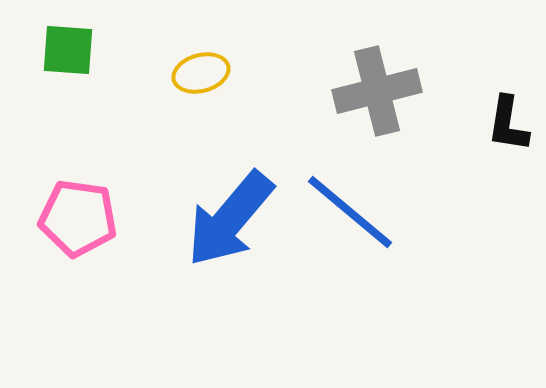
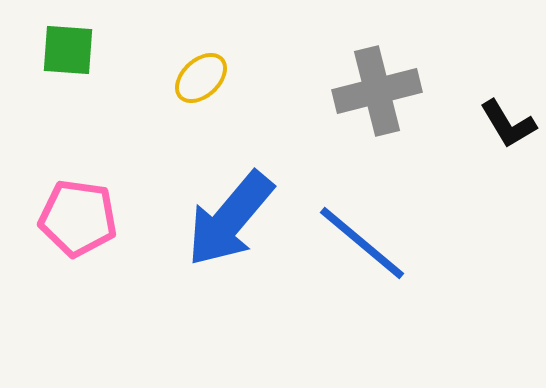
yellow ellipse: moved 5 px down; rotated 28 degrees counterclockwise
black L-shape: rotated 40 degrees counterclockwise
blue line: moved 12 px right, 31 px down
